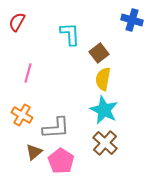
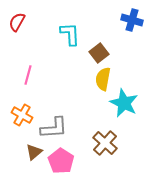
pink line: moved 2 px down
cyan star: moved 20 px right, 7 px up
gray L-shape: moved 2 px left
